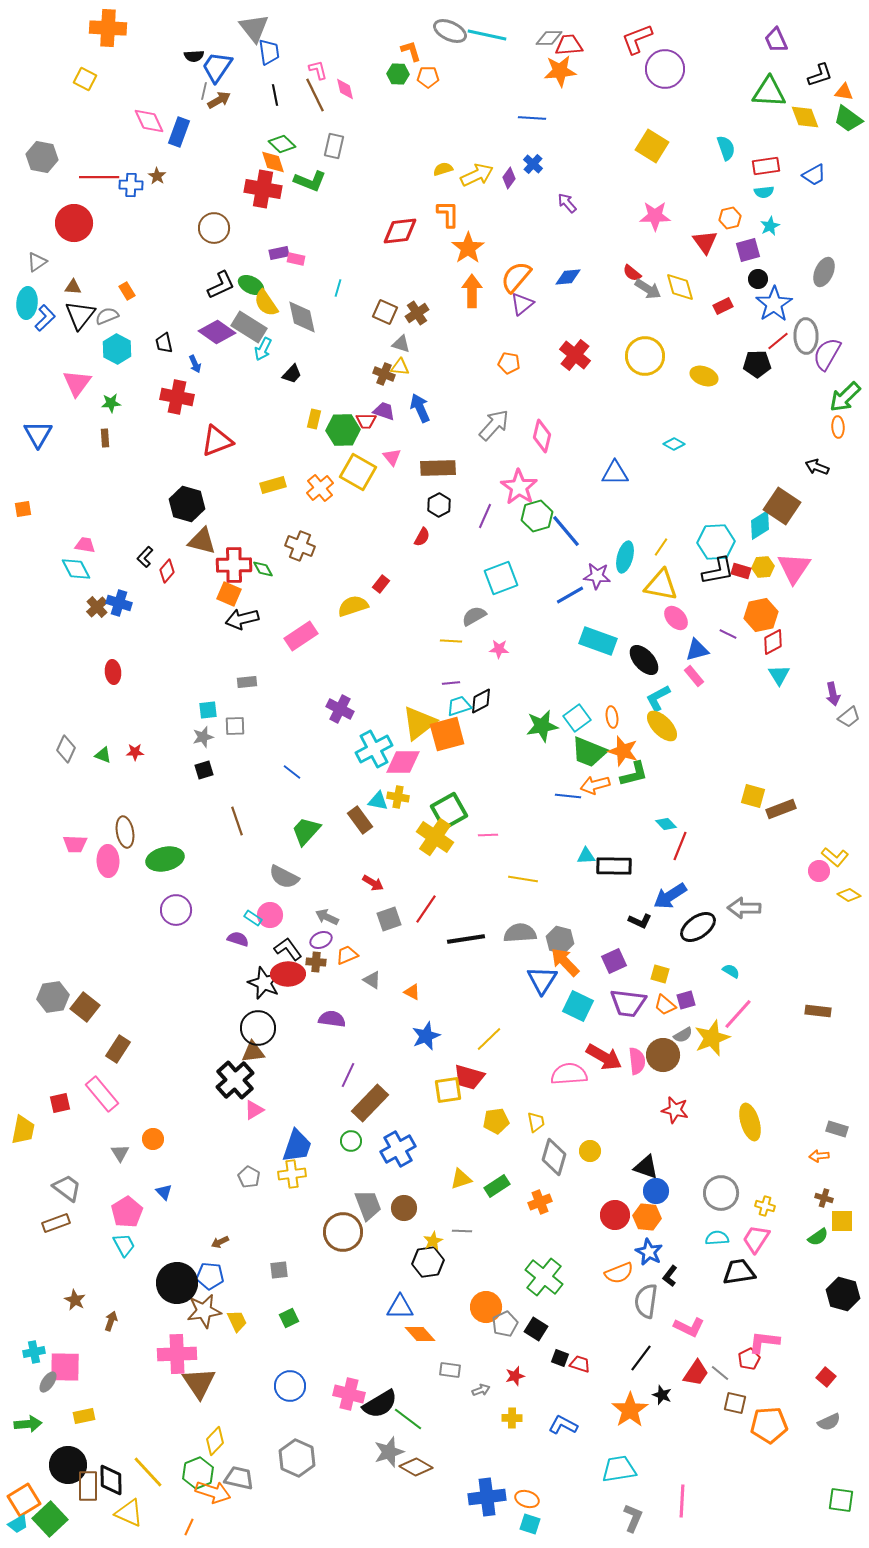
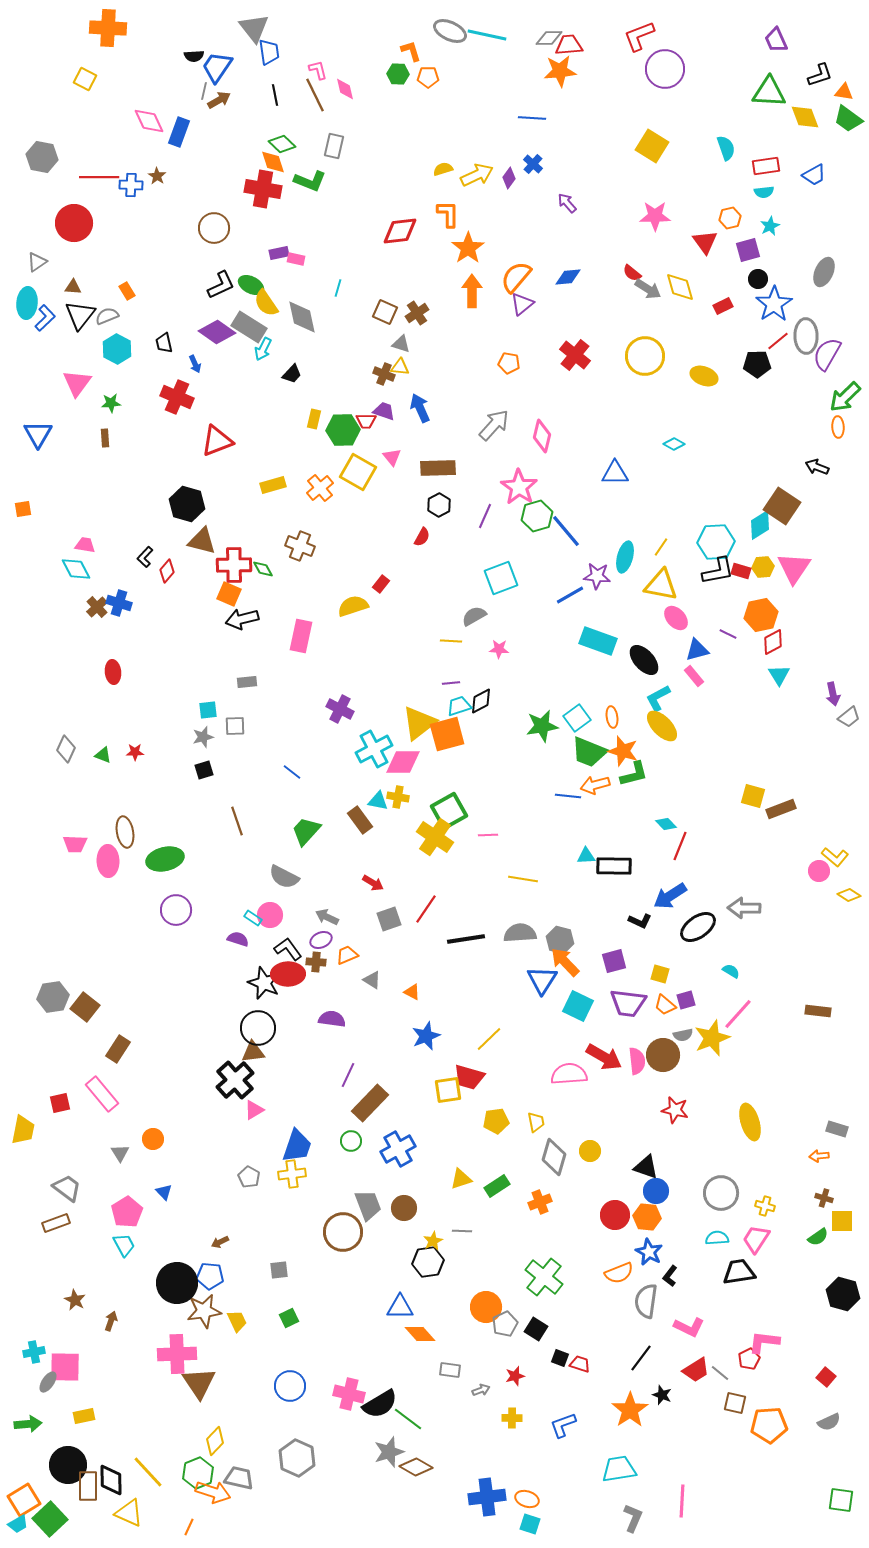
red L-shape at (637, 39): moved 2 px right, 3 px up
red cross at (177, 397): rotated 12 degrees clockwise
pink rectangle at (301, 636): rotated 44 degrees counterclockwise
purple square at (614, 961): rotated 10 degrees clockwise
gray semicircle at (683, 1035): rotated 18 degrees clockwise
red trapezoid at (696, 1373): moved 3 px up; rotated 24 degrees clockwise
blue L-shape at (563, 1425): rotated 48 degrees counterclockwise
